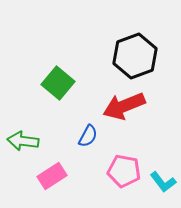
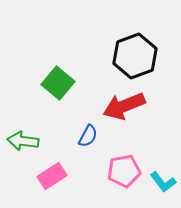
pink pentagon: rotated 20 degrees counterclockwise
